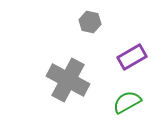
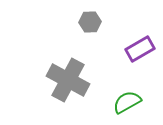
gray hexagon: rotated 15 degrees counterclockwise
purple rectangle: moved 8 px right, 8 px up
